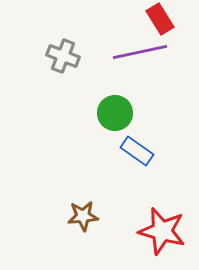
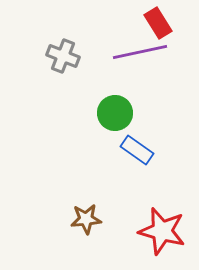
red rectangle: moved 2 px left, 4 px down
blue rectangle: moved 1 px up
brown star: moved 3 px right, 3 px down
